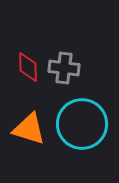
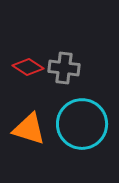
red diamond: rotated 56 degrees counterclockwise
